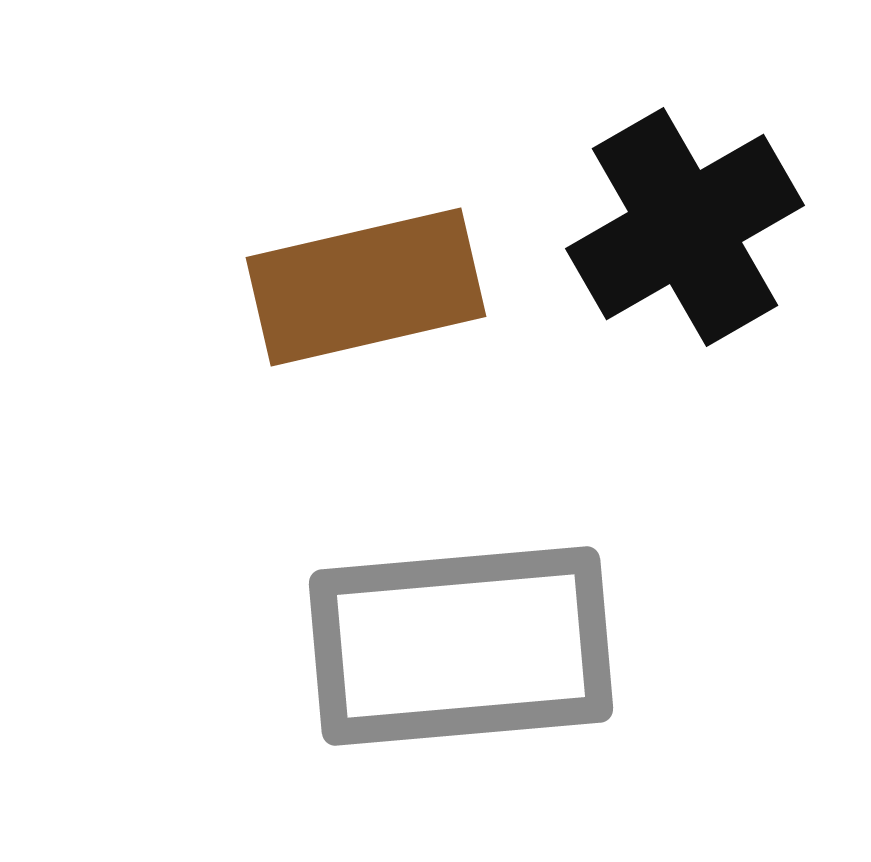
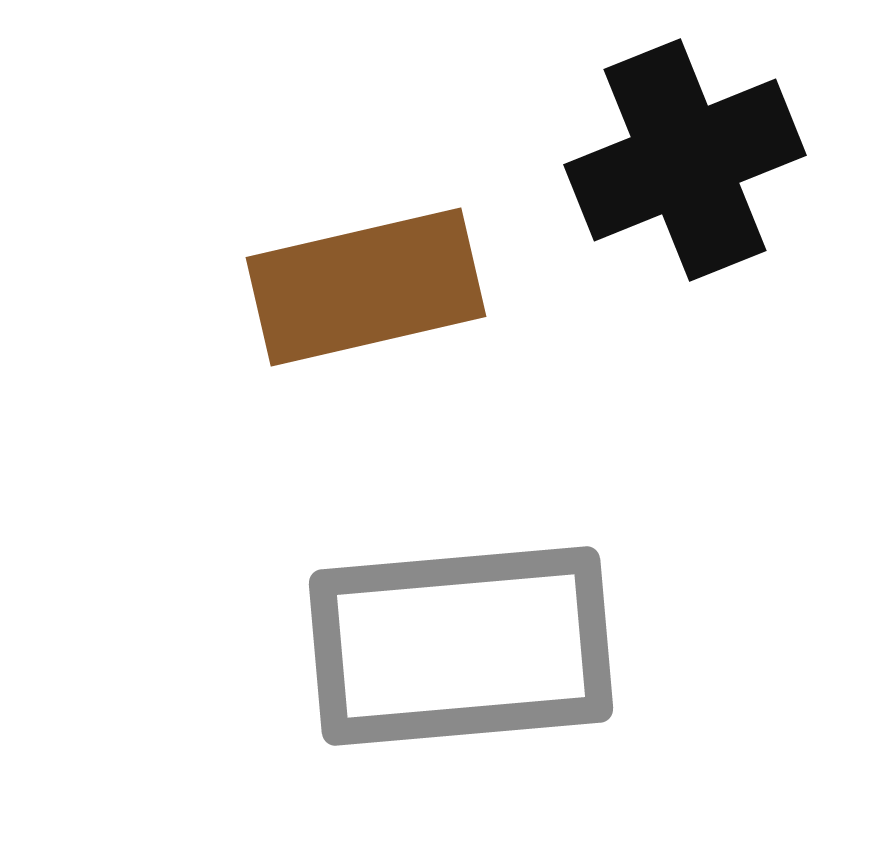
black cross: moved 67 px up; rotated 8 degrees clockwise
